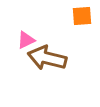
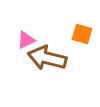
orange square: moved 18 px down; rotated 20 degrees clockwise
